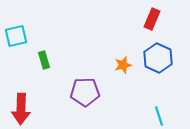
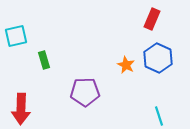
orange star: moved 3 px right; rotated 30 degrees counterclockwise
